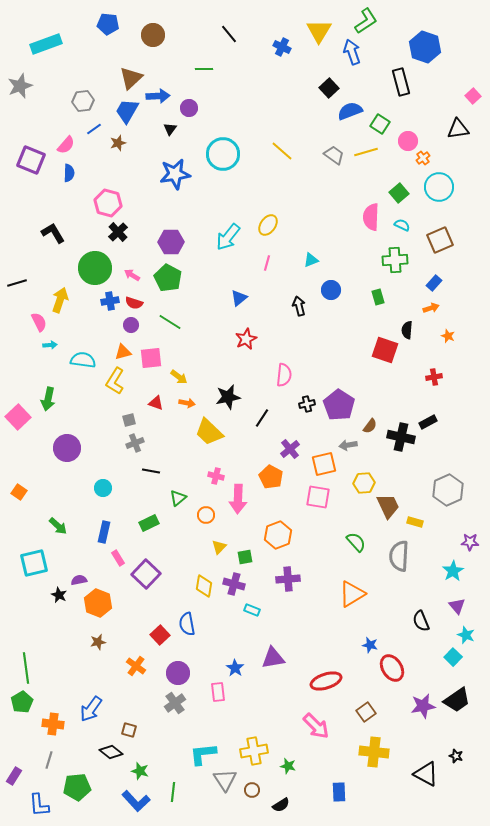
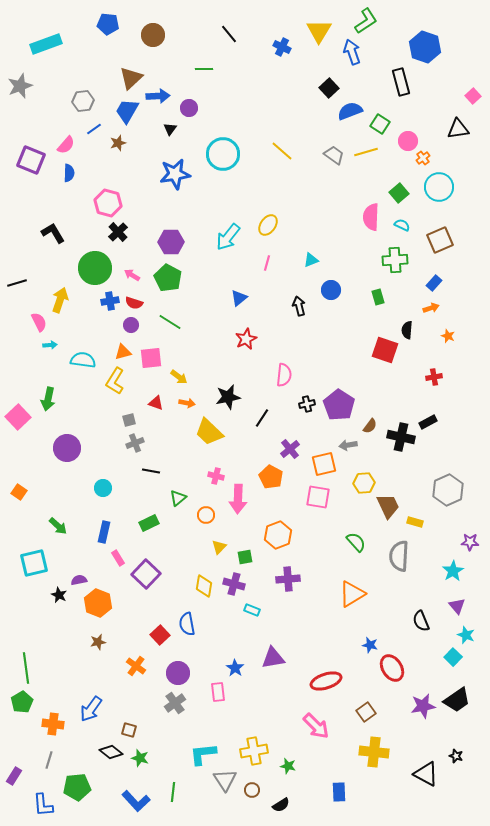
green star at (140, 771): moved 13 px up
blue L-shape at (39, 805): moved 4 px right
